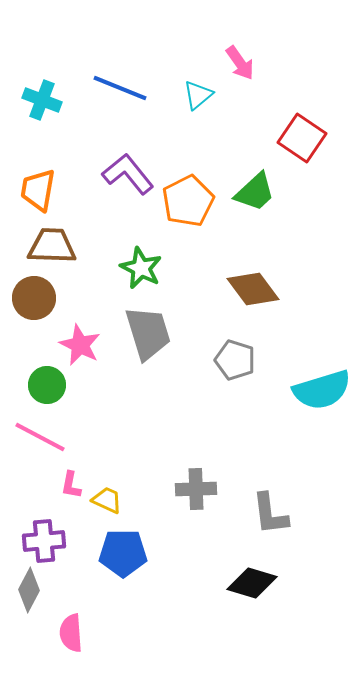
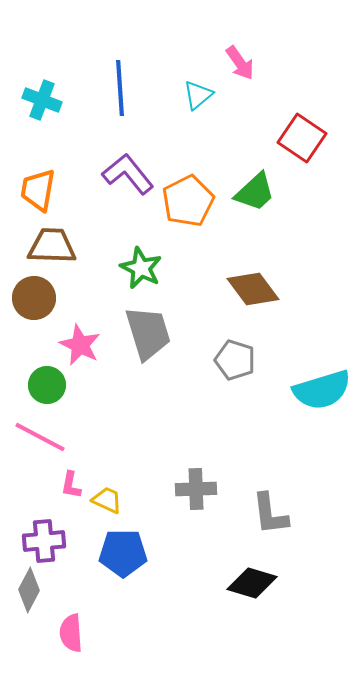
blue line: rotated 64 degrees clockwise
